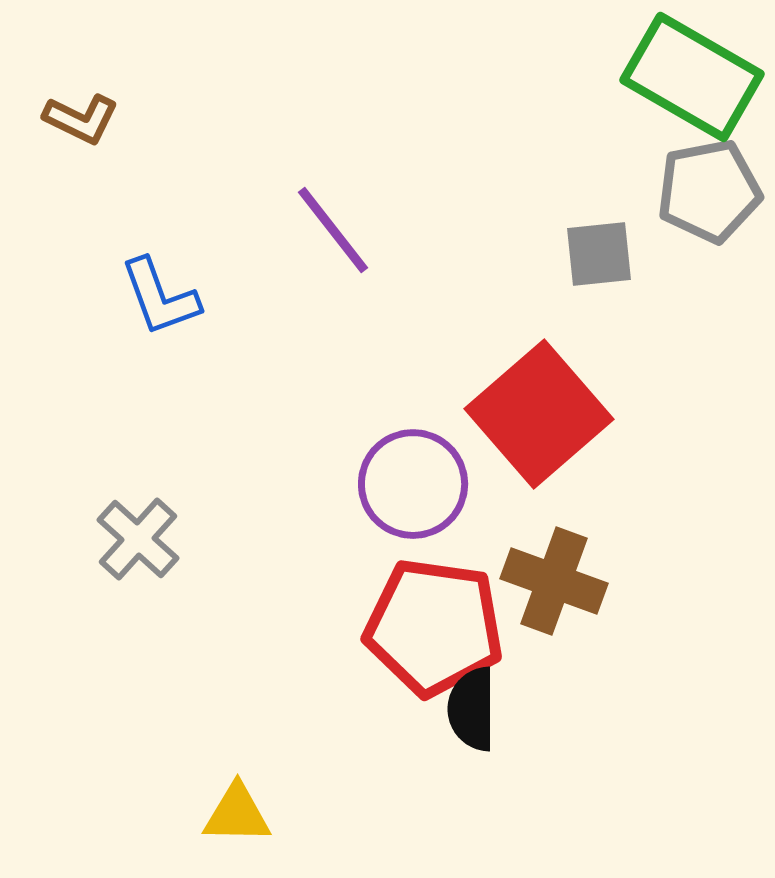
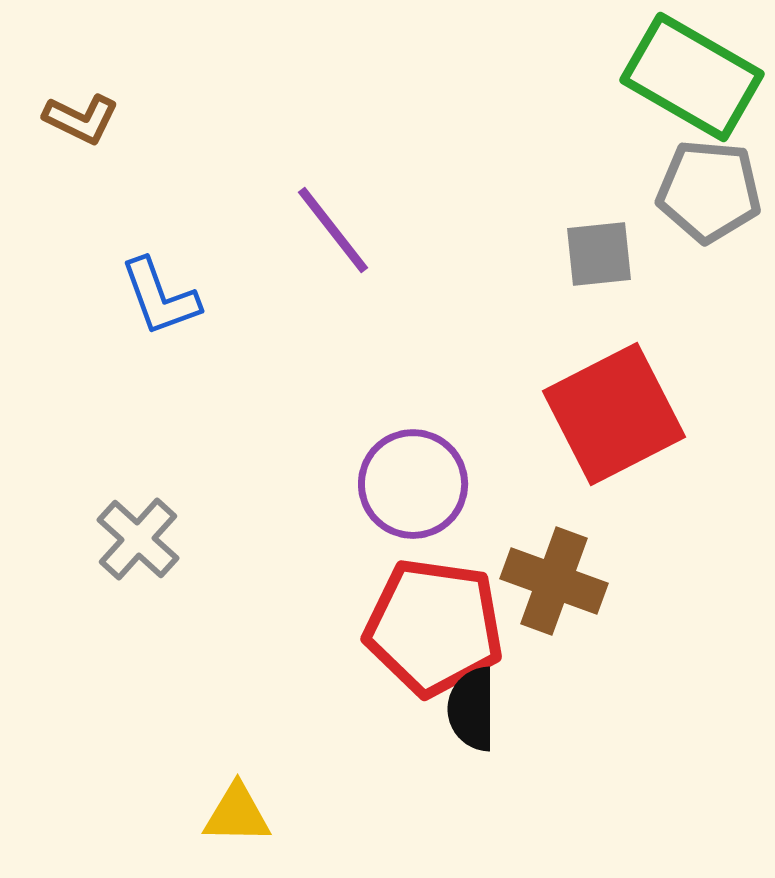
gray pentagon: rotated 16 degrees clockwise
red square: moved 75 px right; rotated 14 degrees clockwise
